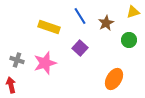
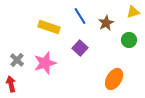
gray cross: rotated 24 degrees clockwise
red arrow: moved 1 px up
